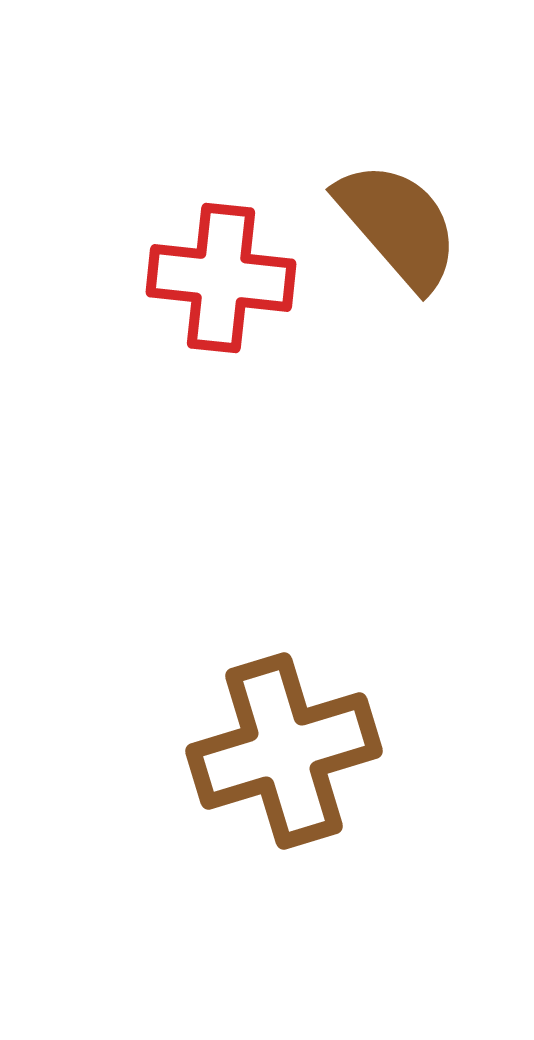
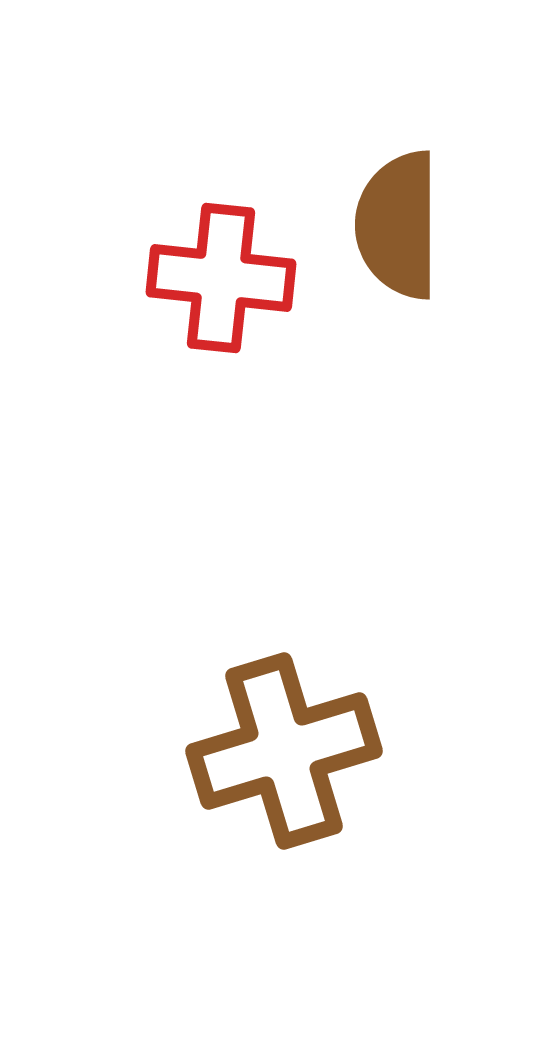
brown semicircle: rotated 139 degrees counterclockwise
